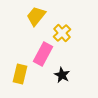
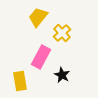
yellow trapezoid: moved 2 px right, 1 px down
pink rectangle: moved 2 px left, 3 px down
yellow rectangle: moved 7 px down; rotated 24 degrees counterclockwise
